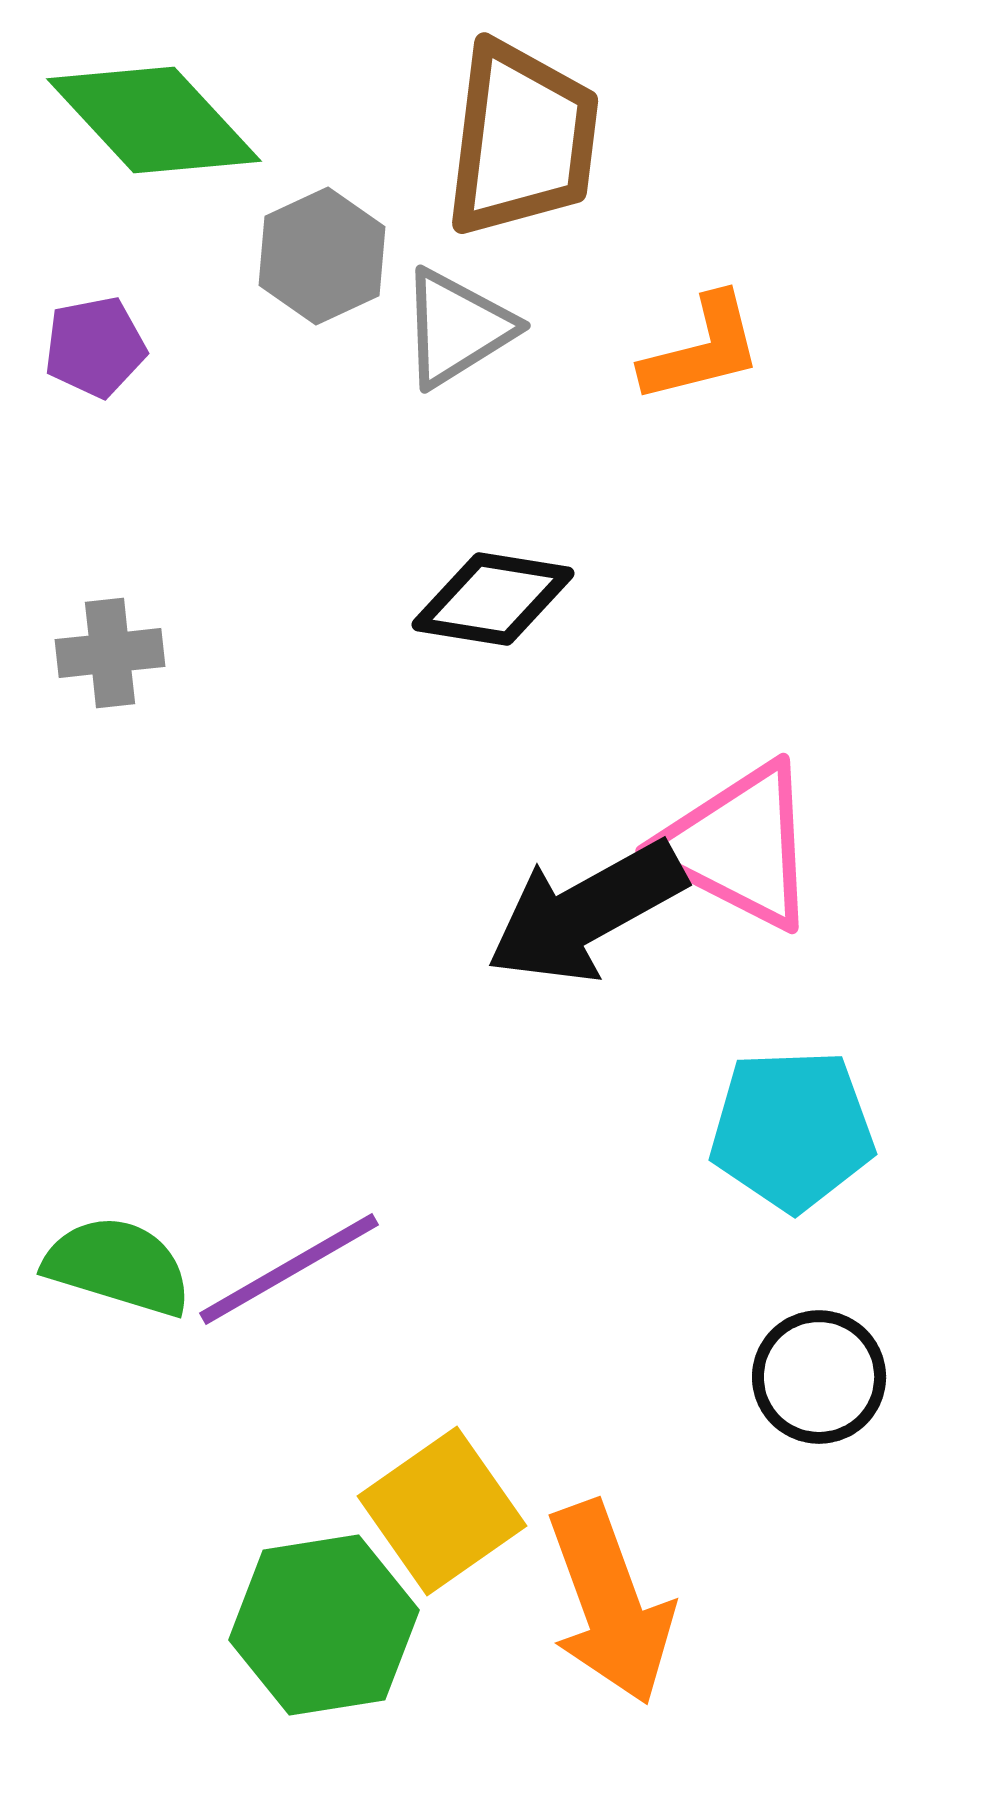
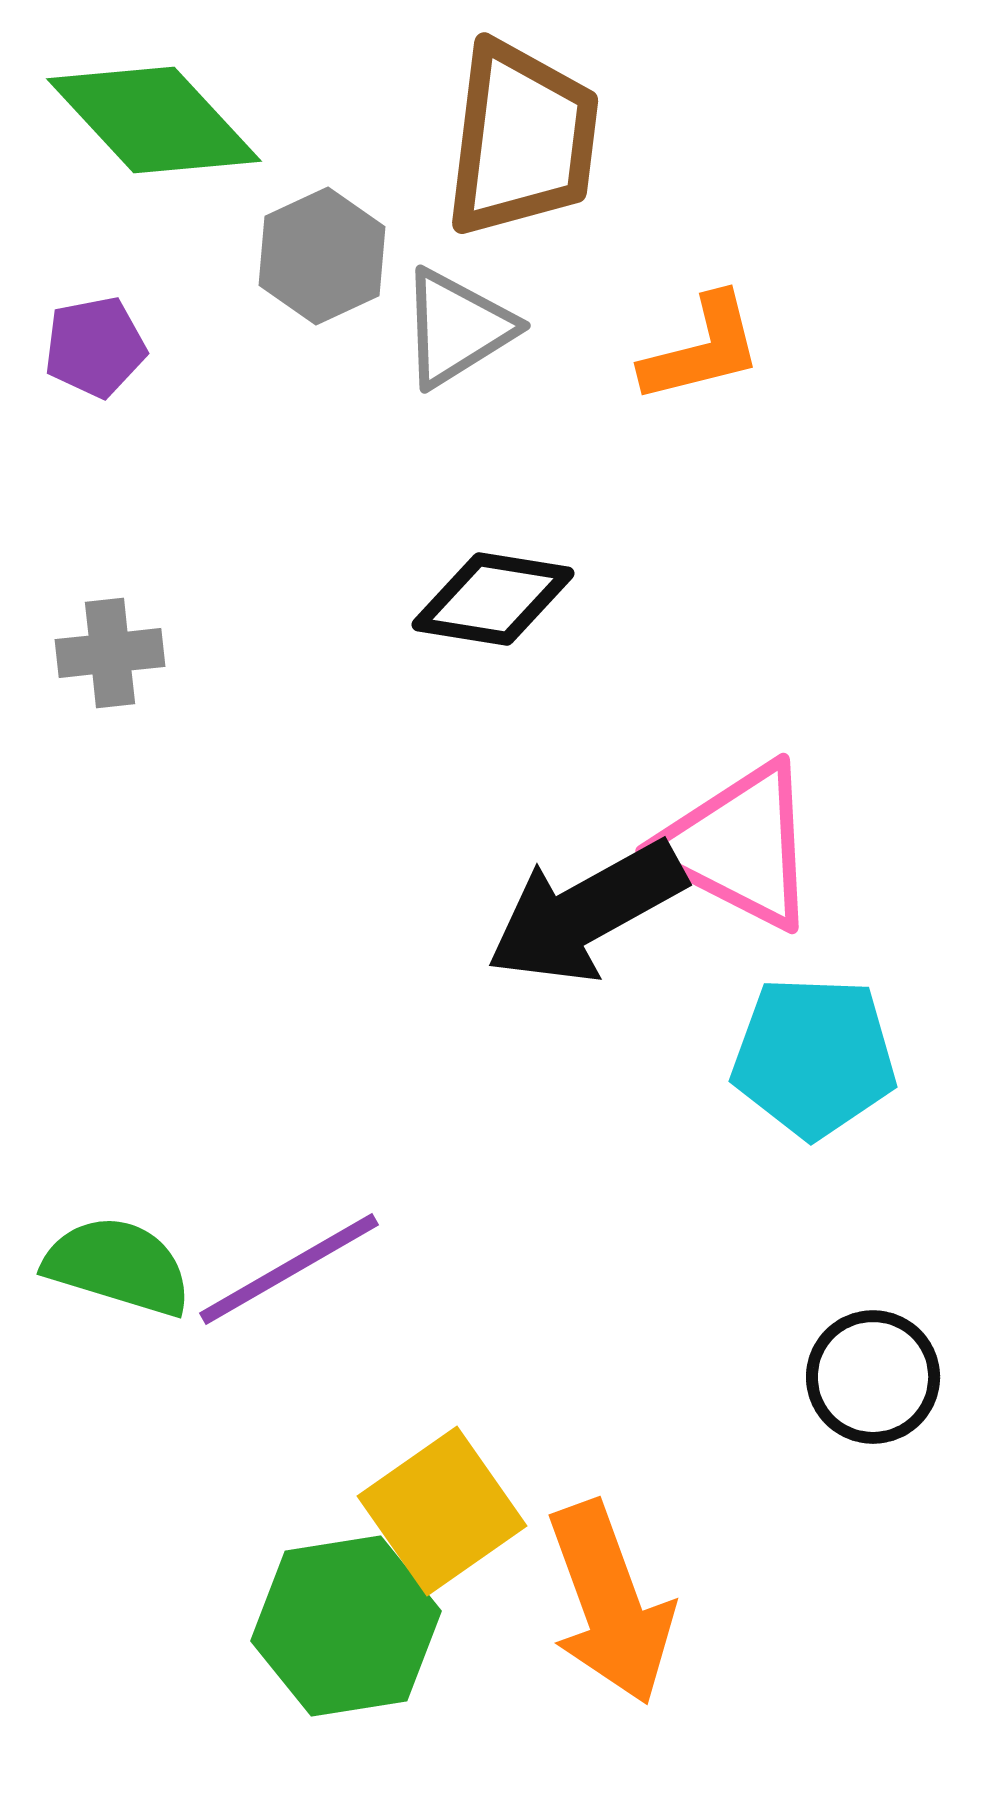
cyan pentagon: moved 22 px right, 73 px up; rotated 4 degrees clockwise
black circle: moved 54 px right
green hexagon: moved 22 px right, 1 px down
